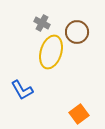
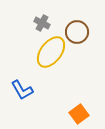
yellow ellipse: rotated 20 degrees clockwise
